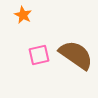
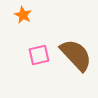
brown semicircle: rotated 12 degrees clockwise
